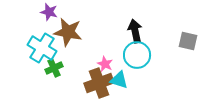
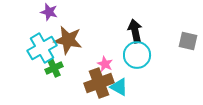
brown star: moved 8 px down
cyan cross: rotated 28 degrees clockwise
cyan triangle: moved 7 px down; rotated 12 degrees clockwise
